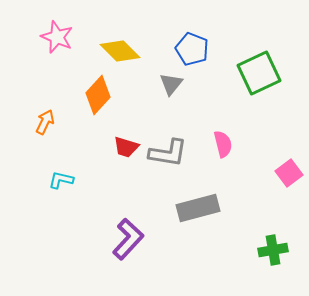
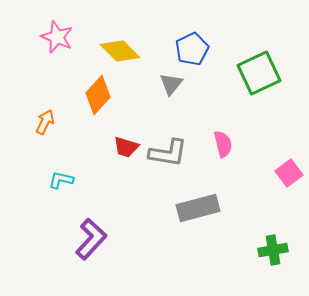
blue pentagon: rotated 24 degrees clockwise
purple L-shape: moved 37 px left
